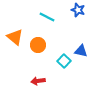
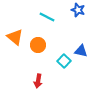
red arrow: rotated 72 degrees counterclockwise
